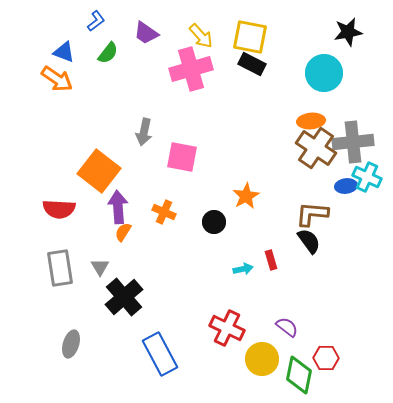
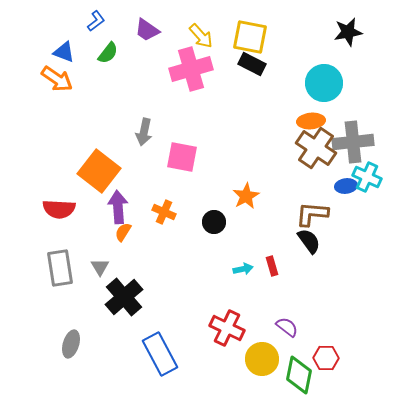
purple trapezoid: moved 1 px right, 3 px up
cyan circle: moved 10 px down
red rectangle: moved 1 px right, 6 px down
